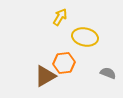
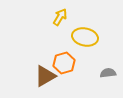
orange hexagon: rotated 10 degrees counterclockwise
gray semicircle: rotated 28 degrees counterclockwise
